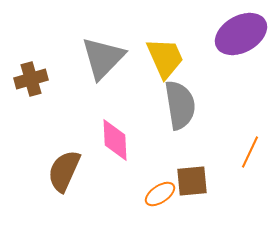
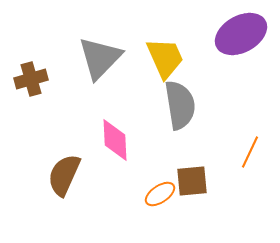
gray triangle: moved 3 px left
brown semicircle: moved 4 px down
